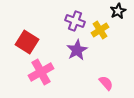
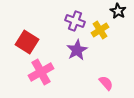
black star: rotated 14 degrees counterclockwise
